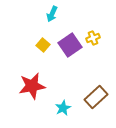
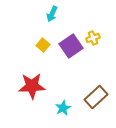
purple square: moved 1 px right, 1 px down
red star: rotated 8 degrees clockwise
